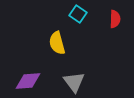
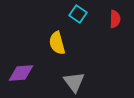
purple diamond: moved 7 px left, 8 px up
